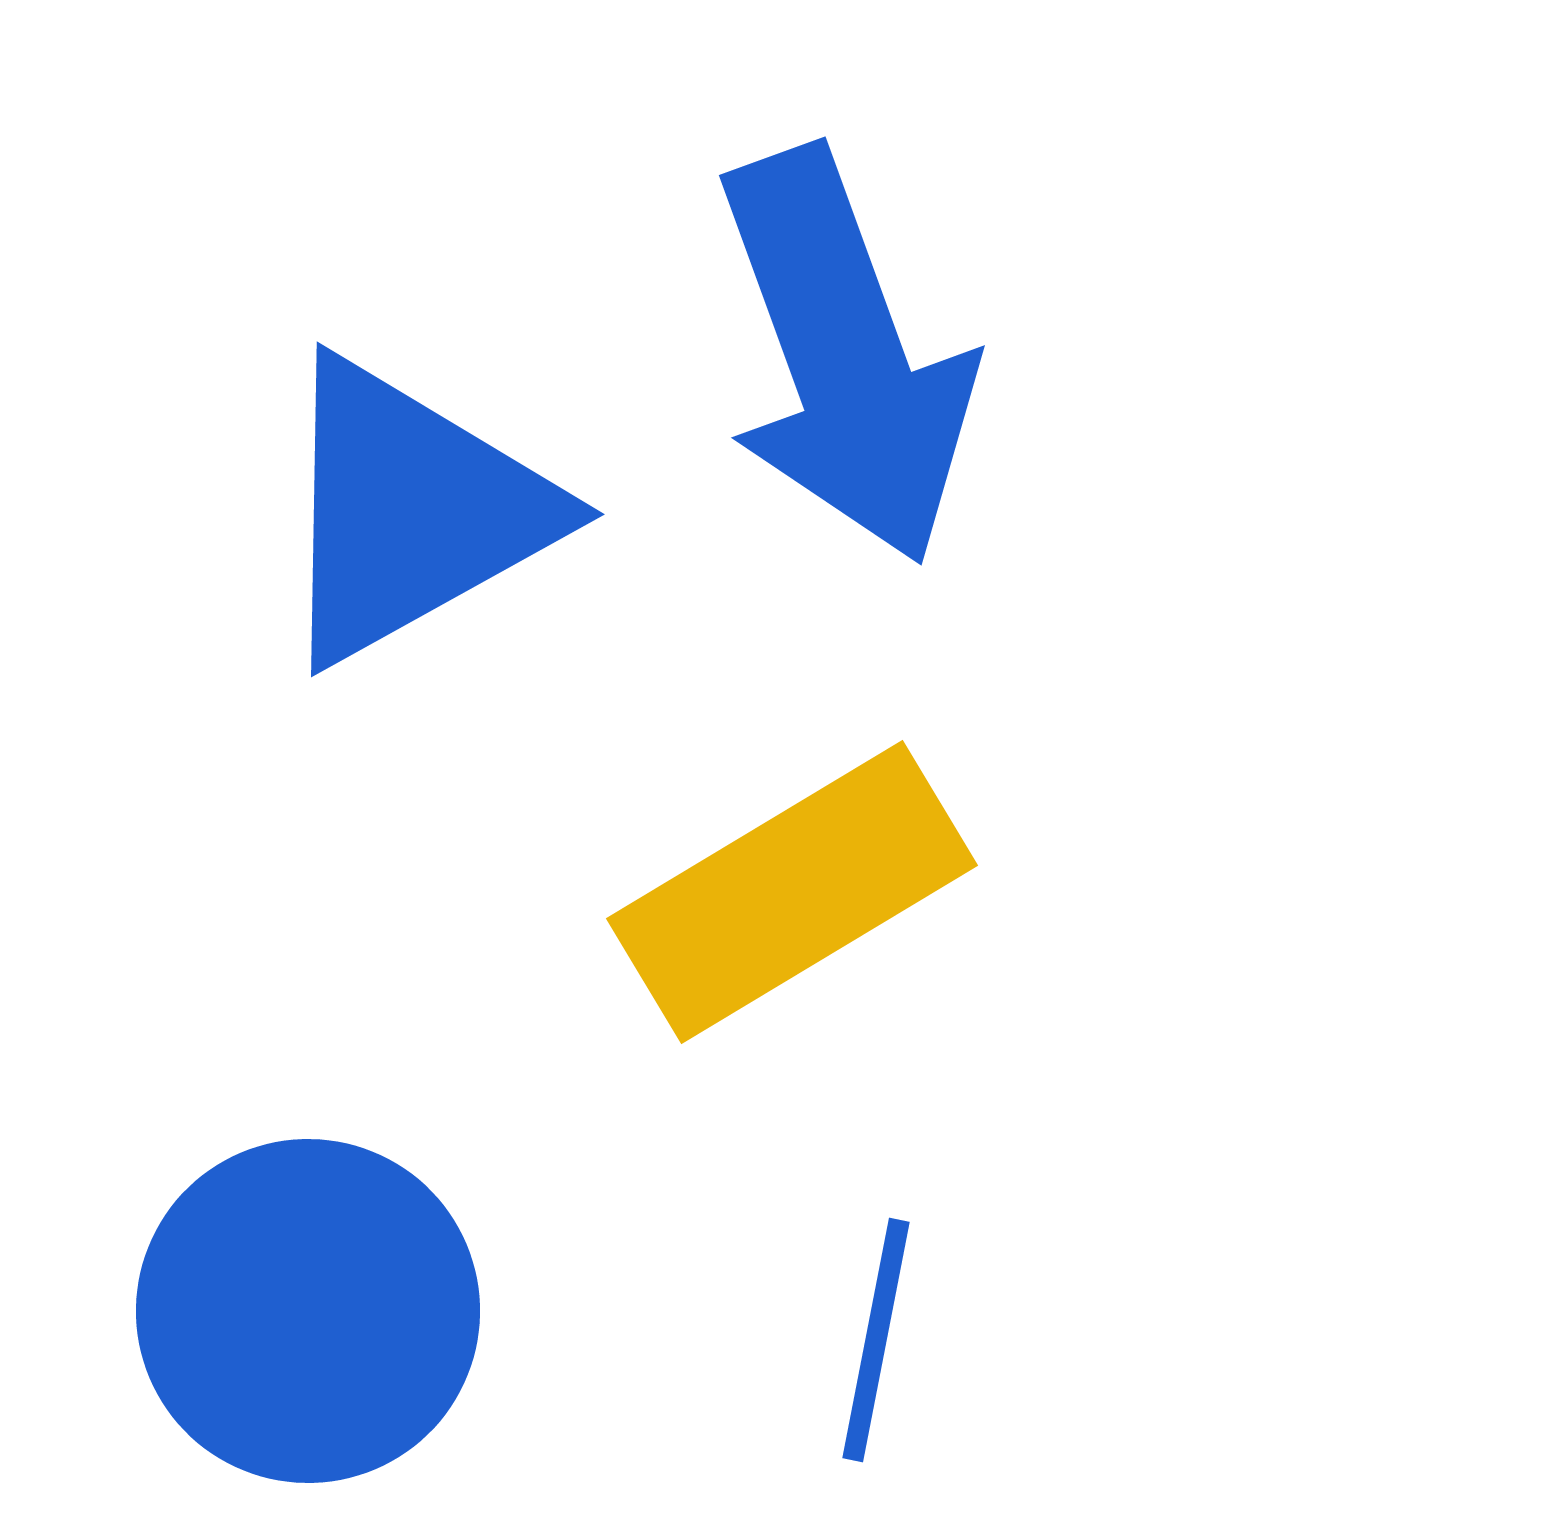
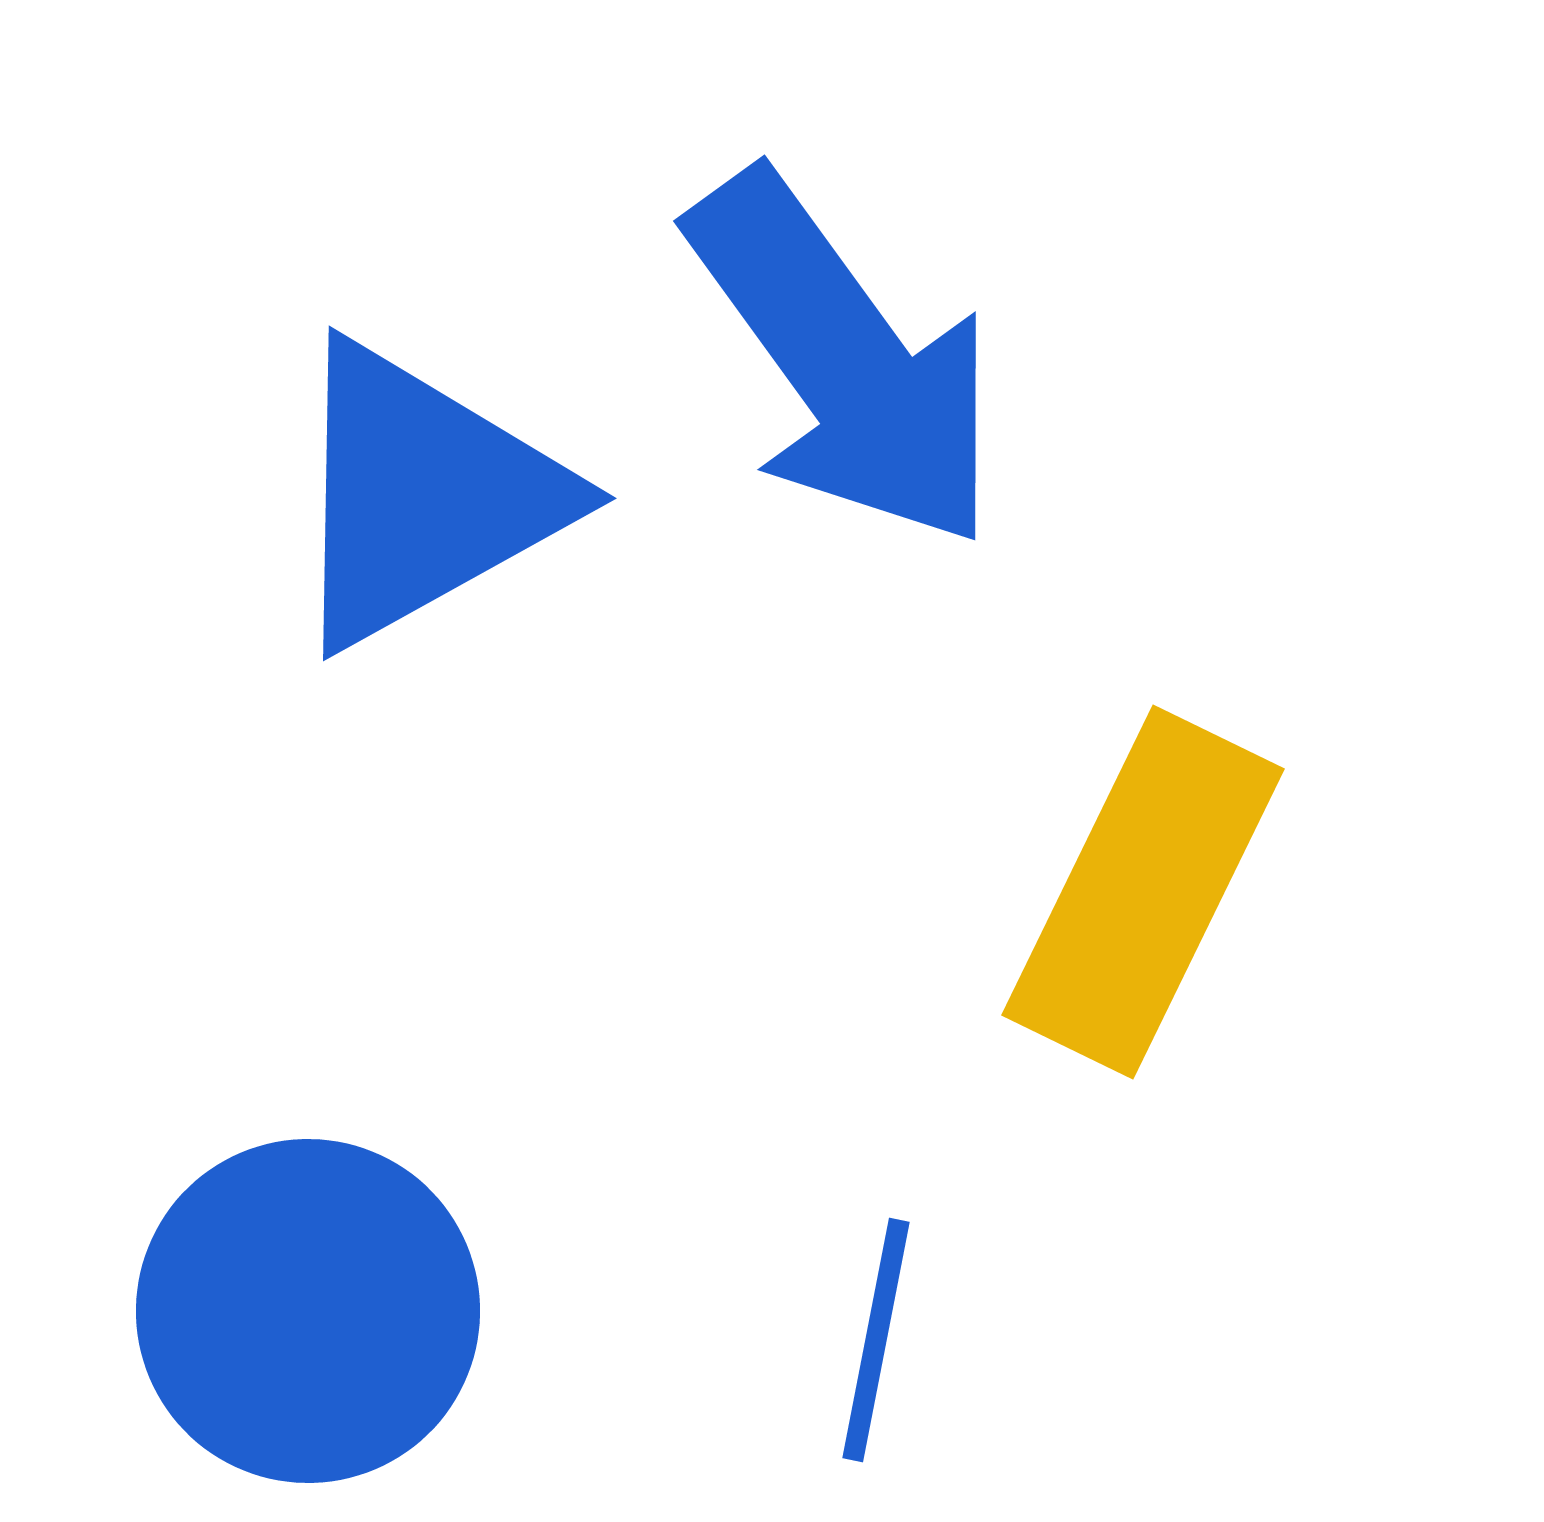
blue arrow: moved 1 px left, 4 px down; rotated 16 degrees counterclockwise
blue triangle: moved 12 px right, 16 px up
yellow rectangle: moved 351 px right; rotated 33 degrees counterclockwise
